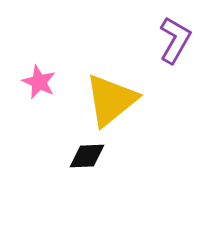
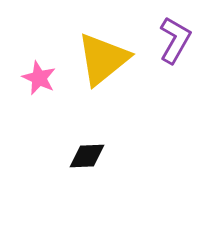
pink star: moved 4 px up
yellow triangle: moved 8 px left, 41 px up
